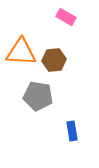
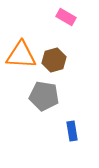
orange triangle: moved 3 px down
brown hexagon: rotated 10 degrees counterclockwise
gray pentagon: moved 6 px right
